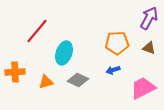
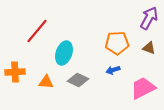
orange triangle: rotated 21 degrees clockwise
